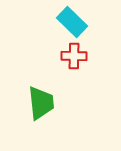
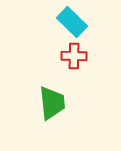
green trapezoid: moved 11 px right
